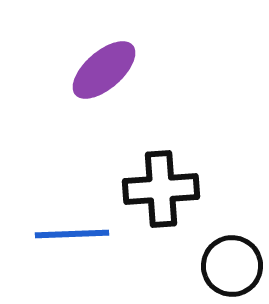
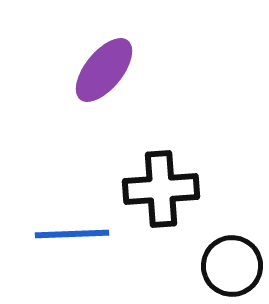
purple ellipse: rotated 10 degrees counterclockwise
